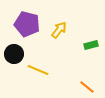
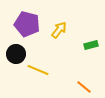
black circle: moved 2 px right
orange line: moved 3 px left
